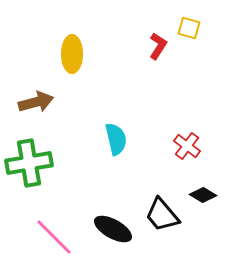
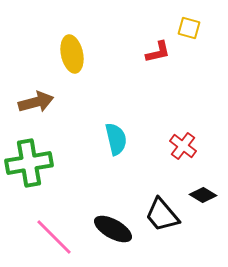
red L-shape: moved 6 px down; rotated 44 degrees clockwise
yellow ellipse: rotated 12 degrees counterclockwise
red cross: moved 4 px left
